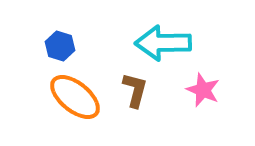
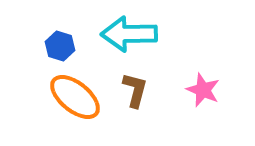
cyan arrow: moved 34 px left, 9 px up
